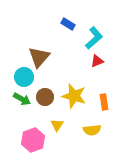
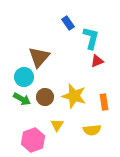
blue rectangle: moved 1 px up; rotated 24 degrees clockwise
cyan L-shape: moved 3 px left; rotated 35 degrees counterclockwise
